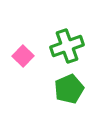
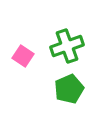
pink square: rotated 10 degrees counterclockwise
